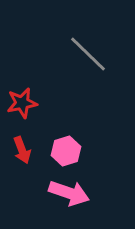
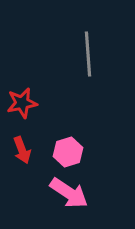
gray line: rotated 42 degrees clockwise
pink hexagon: moved 2 px right, 1 px down
pink arrow: rotated 15 degrees clockwise
